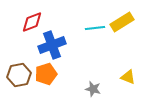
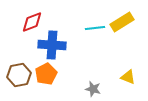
blue cross: rotated 24 degrees clockwise
orange pentagon: rotated 10 degrees counterclockwise
